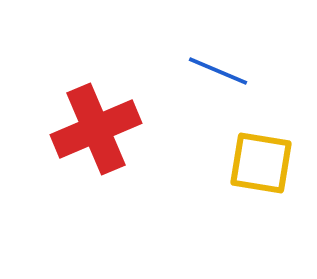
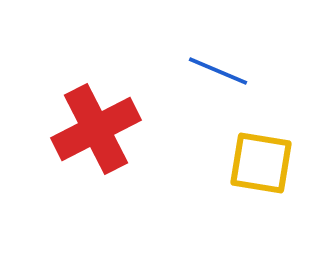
red cross: rotated 4 degrees counterclockwise
